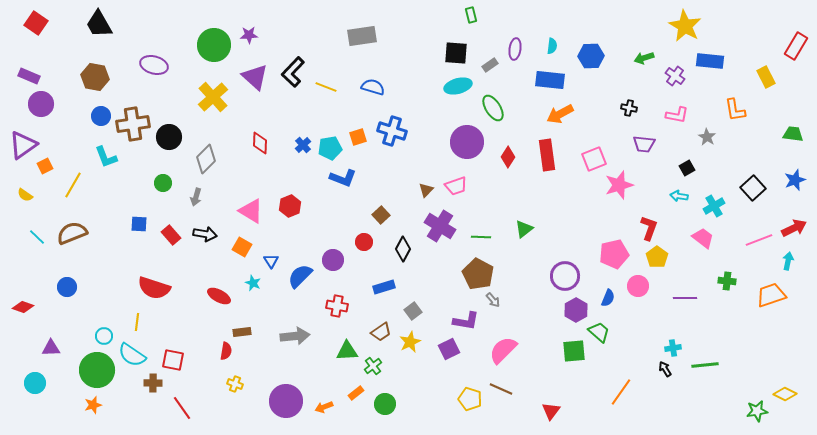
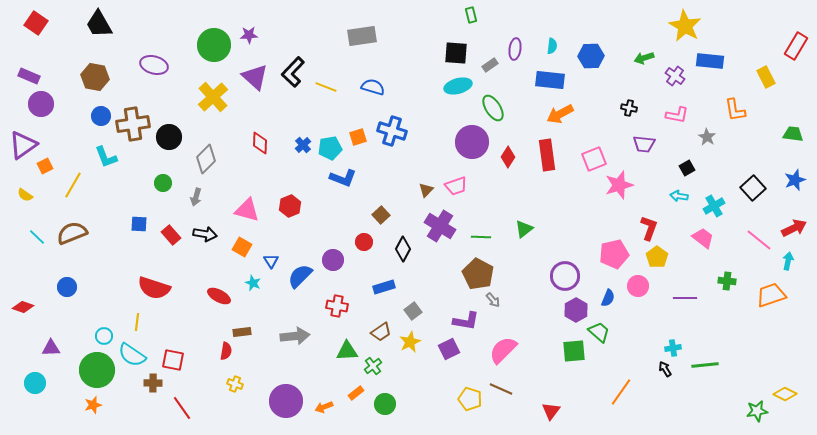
purple circle at (467, 142): moved 5 px right
pink triangle at (251, 211): moved 4 px left, 1 px up; rotated 16 degrees counterclockwise
pink line at (759, 240): rotated 60 degrees clockwise
